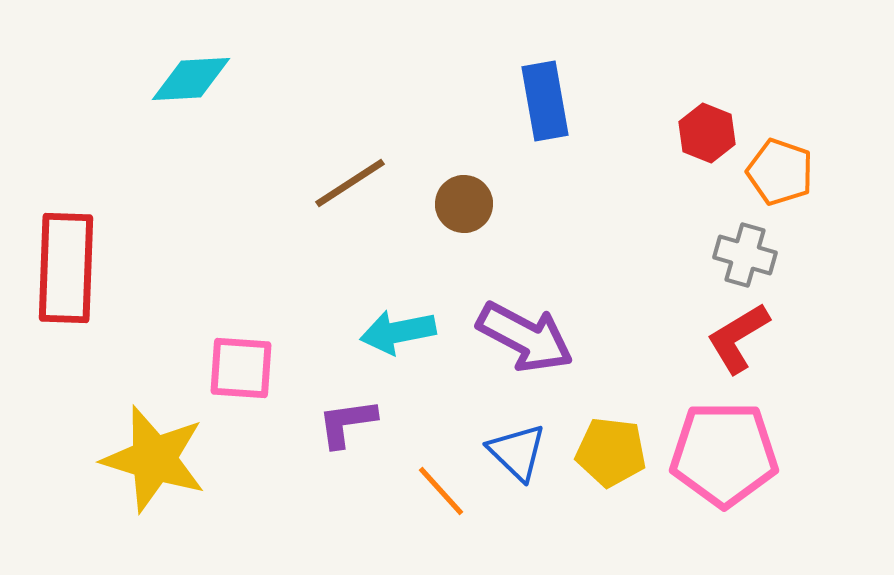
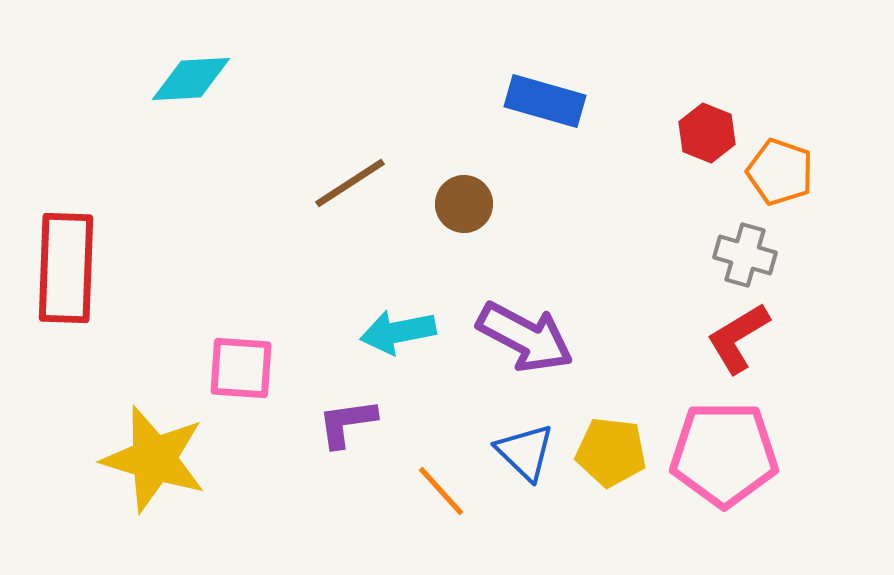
blue rectangle: rotated 64 degrees counterclockwise
blue triangle: moved 8 px right
